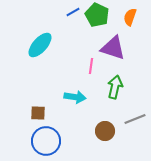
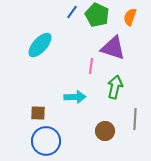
blue line: moved 1 px left; rotated 24 degrees counterclockwise
cyan arrow: rotated 10 degrees counterclockwise
gray line: rotated 65 degrees counterclockwise
